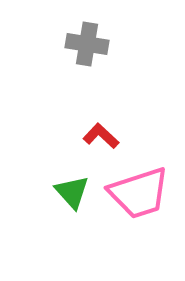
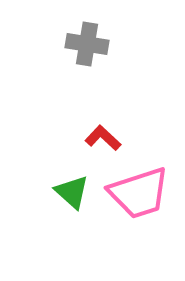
red L-shape: moved 2 px right, 2 px down
green triangle: rotated 6 degrees counterclockwise
